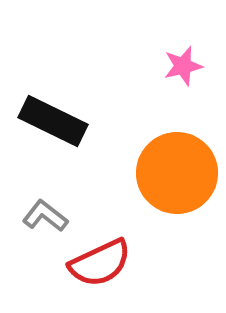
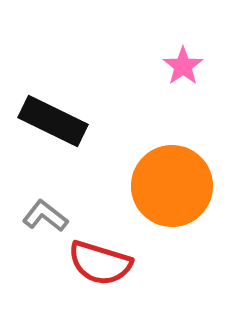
pink star: rotated 21 degrees counterclockwise
orange circle: moved 5 px left, 13 px down
red semicircle: rotated 42 degrees clockwise
